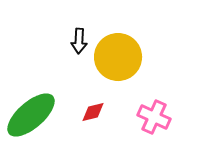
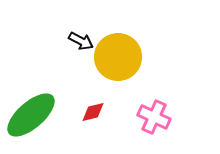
black arrow: moved 2 px right; rotated 65 degrees counterclockwise
